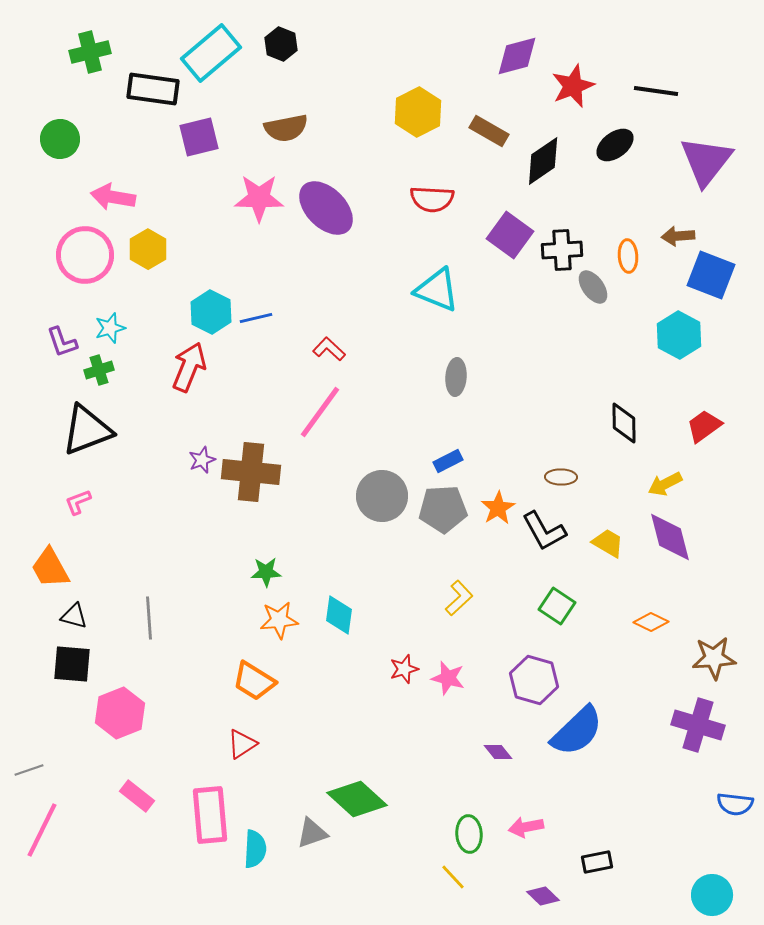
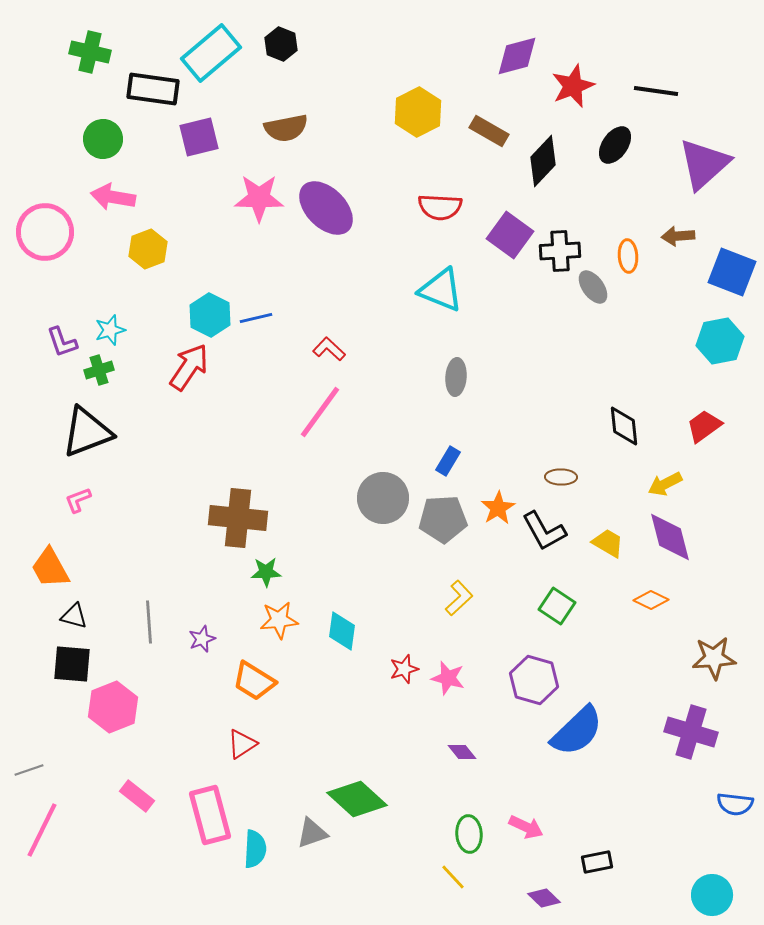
green cross at (90, 52): rotated 27 degrees clockwise
green circle at (60, 139): moved 43 px right
black ellipse at (615, 145): rotated 18 degrees counterclockwise
black diamond at (543, 161): rotated 12 degrees counterclockwise
purple triangle at (706, 161): moved 2 px left, 3 px down; rotated 10 degrees clockwise
red semicircle at (432, 199): moved 8 px right, 8 px down
yellow hexagon at (148, 249): rotated 9 degrees clockwise
black cross at (562, 250): moved 2 px left, 1 px down
pink circle at (85, 255): moved 40 px left, 23 px up
blue square at (711, 275): moved 21 px right, 3 px up
cyan triangle at (437, 290): moved 4 px right
cyan hexagon at (211, 312): moved 1 px left, 3 px down
cyan star at (110, 328): moved 2 px down
cyan hexagon at (679, 335): moved 41 px right, 6 px down; rotated 21 degrees clockwise
red arrow at (189, 367): rotated 12 degrees clockwise
black diamond at (624, 423): moved 3 px down; rotated 6 degrees counterclockwise
black triangle at (87, 430): moved 2 px down
purple star at (202, 460): moved 179 px down
blue rectangle at (448, 461): rotated 32 degrees counterclockwise
brown cross at (251, 472): moved 13 px left, 46 px down
gray circle at (382, 496): moved 1 px right, 2 px down
pink L-shape at (78, 502): moved 2 px up
gray pentagon at (443, 509): moved 10 px down
cyan diamond at (339, 615): moved 3 px right, 16 px down
gray line at (149, 618): moved 4 px down
orange diamond at (651, 622): moved 22 px up
pink hexagon at (120, 713): moved 7 px left, 6 px up
purple cross at (698, 725): moved 7 px left, 7 px down
purple diamond at (498, 752): moved 36 px left
pink rectangle at (210, 815): rotated 10 degrees counterclockwise
pink arrow at (526, 827): rotated 144 degrees counterclockwise
purple diamond at (543, 896): moved 1 px right, 2 px down
